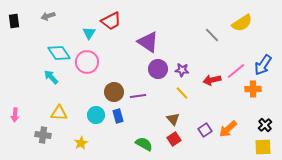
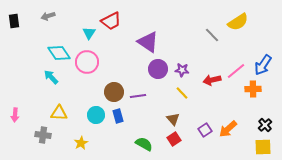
yellow semicircle: moved 4 px left, 1 px up
